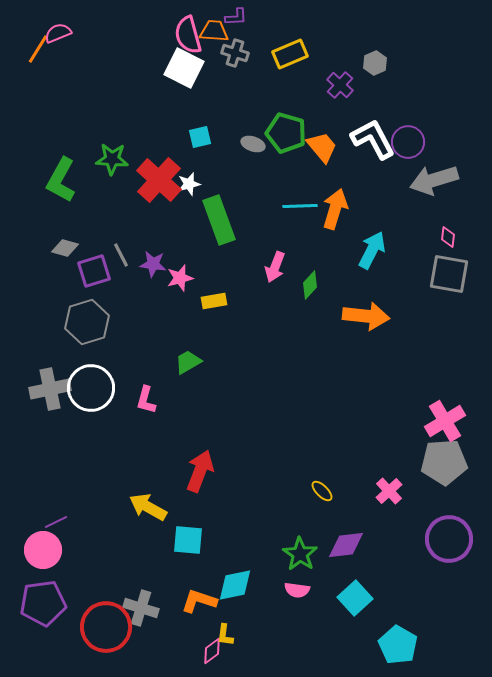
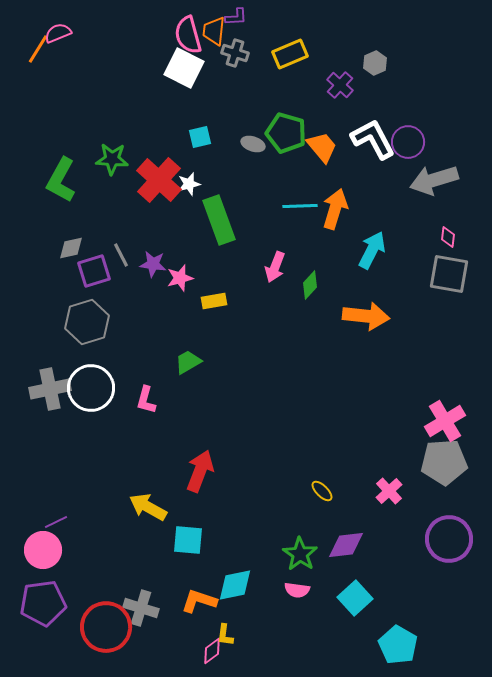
orange trapezoid at (214, 31): rotated 88 degrees counterclockwise
gray diamond at (65, 248): moved 6 px right; rotated 28 degrees counterclockwise
